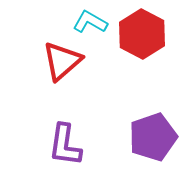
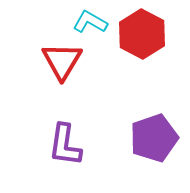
red triangle: rotated 18 degrees counterclockwise
purple pentagon: moved 1 px right, 1 px down
